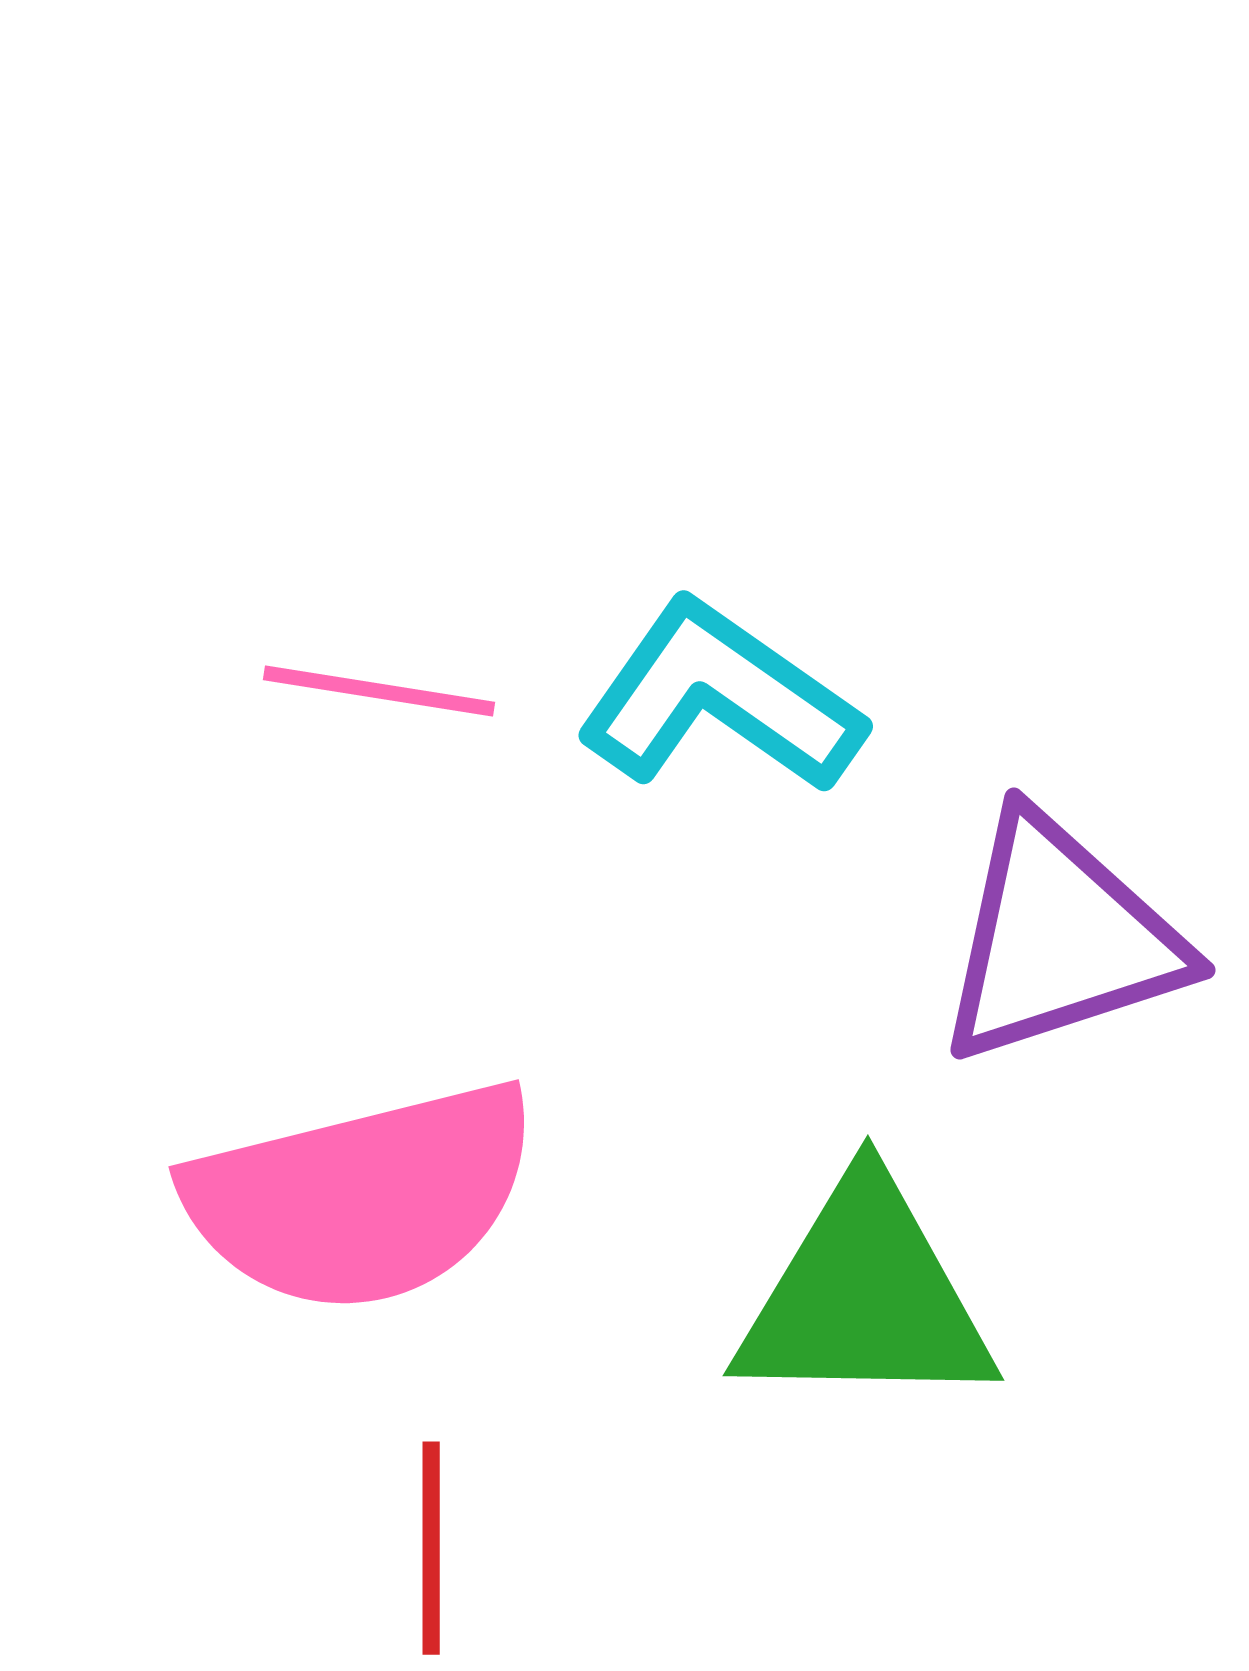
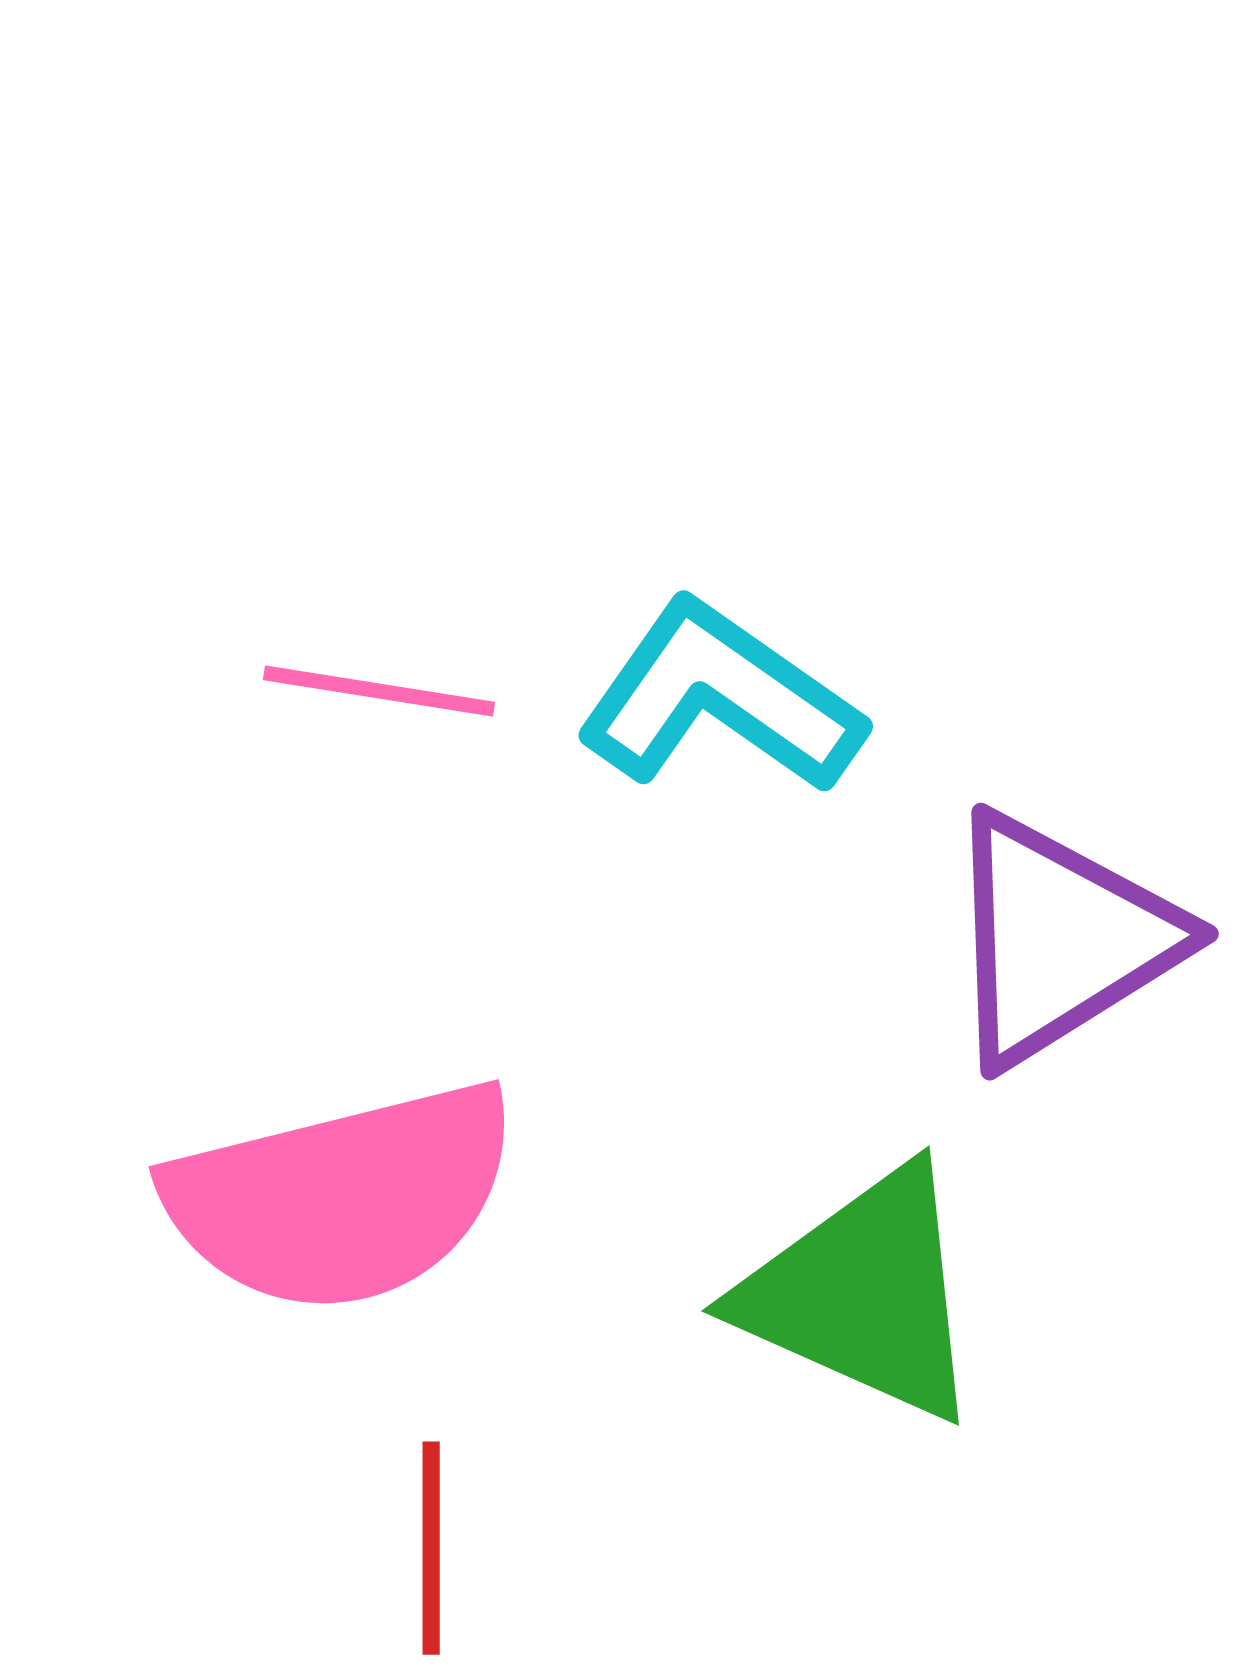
purple triangle: rotated 14 degrees counterclockwise
pink semicircle: moved 20 px left
green triangle: moved 2 px left, 3 px up; rotated 23 degrees clockwise
